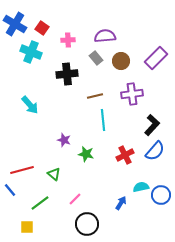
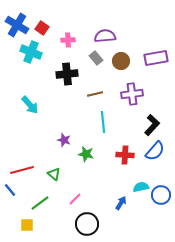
blue cross: moved 2 px right, 1 px down
purple rectangle: rotated 35 degrees clockwise
brown line: moved 2 px up
cyan line: moved 2 px down
red cross: rotated 30 degrees clockwise
yellow square: moved 2 px up
